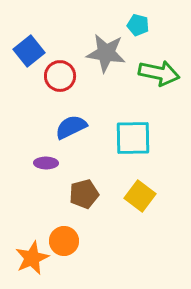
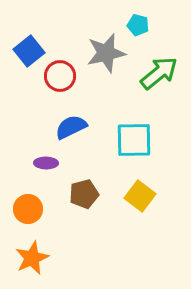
gray star: rotated 21 degrees counterclockwise
green arrow: rotated 51 degrees counterclockwise
cyan square: moved 1 px right, 2 px down
orange circle: moved 36 px left, 32 px up
